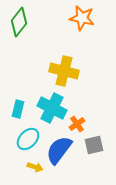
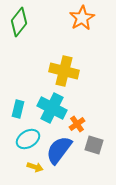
orange star: rotated 30 degrees clockwise
cyan ellipse: rotated 15 degrees clockwise
gray square: rotated 30 degrees clockwise
